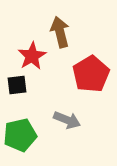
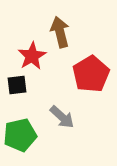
gray arrow: moved 5 px left, 3 px up; rotated 20 degrees clockwise
